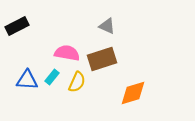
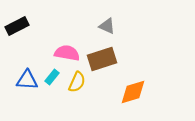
orange diamond: moved 1 px up
